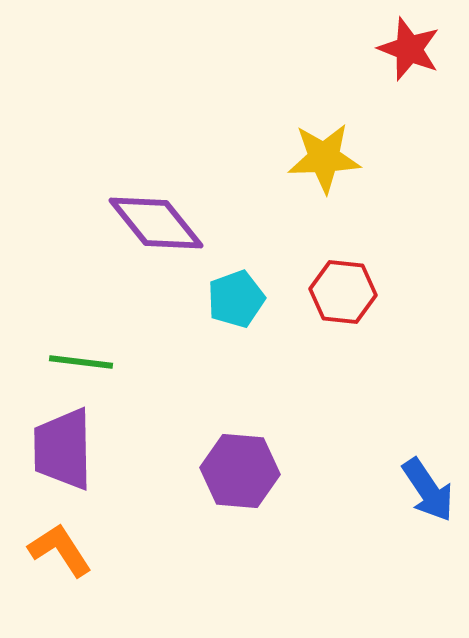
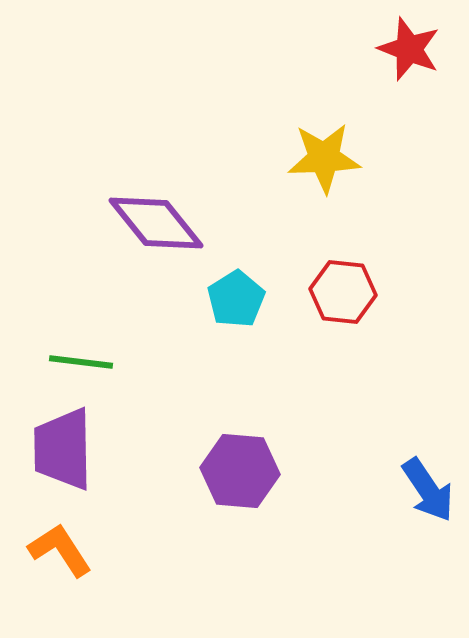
cyan pentagon: rotated 12 degrees counterclockwise
